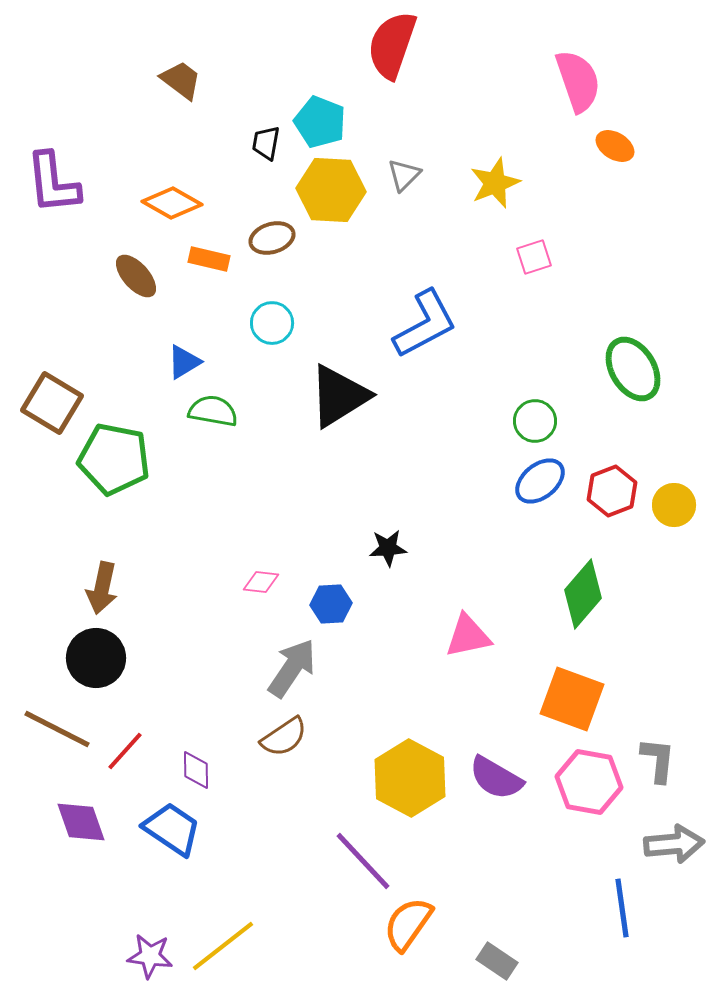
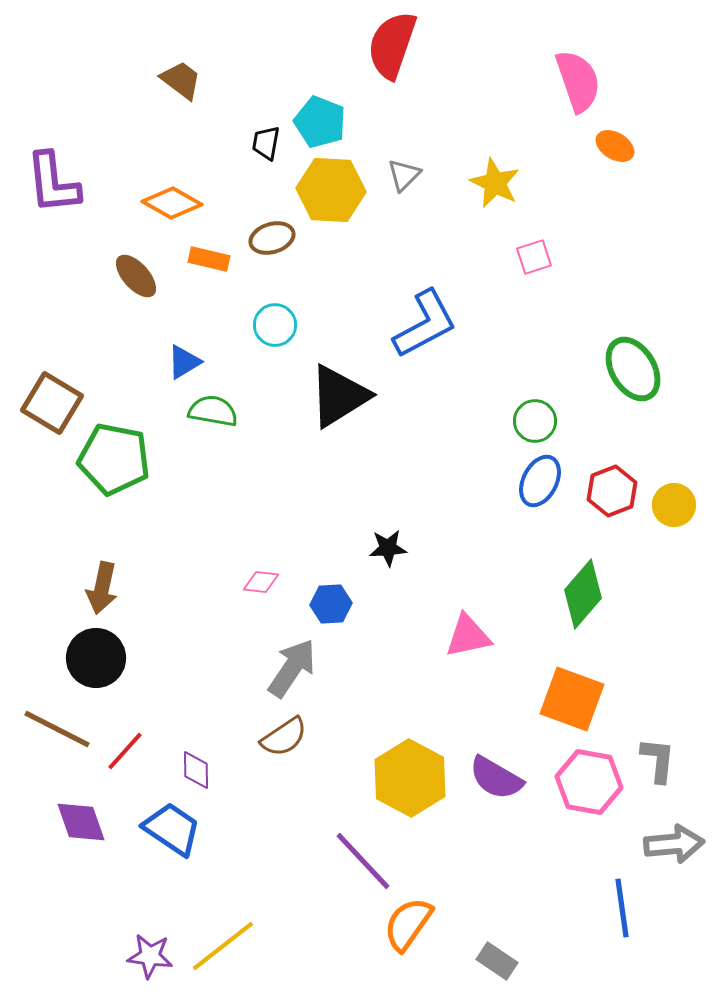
yellow star at (495, 183): rotated 24 degrees counterclockwise
cyan circle at (272, 323): moved 3 px right, 2 px down
blue ellipse at (540, 481): rotated 24 degrees counterclockwise
